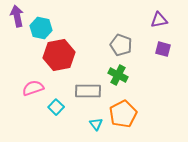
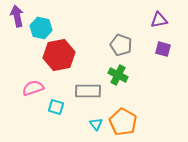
cyan square: rotated 28 degrees counterclockwise
orange pentagon: moved 8 px down; rotated 16 degrees counterclockwise
